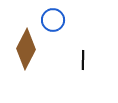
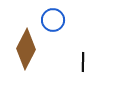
black line: moved 2 px down
